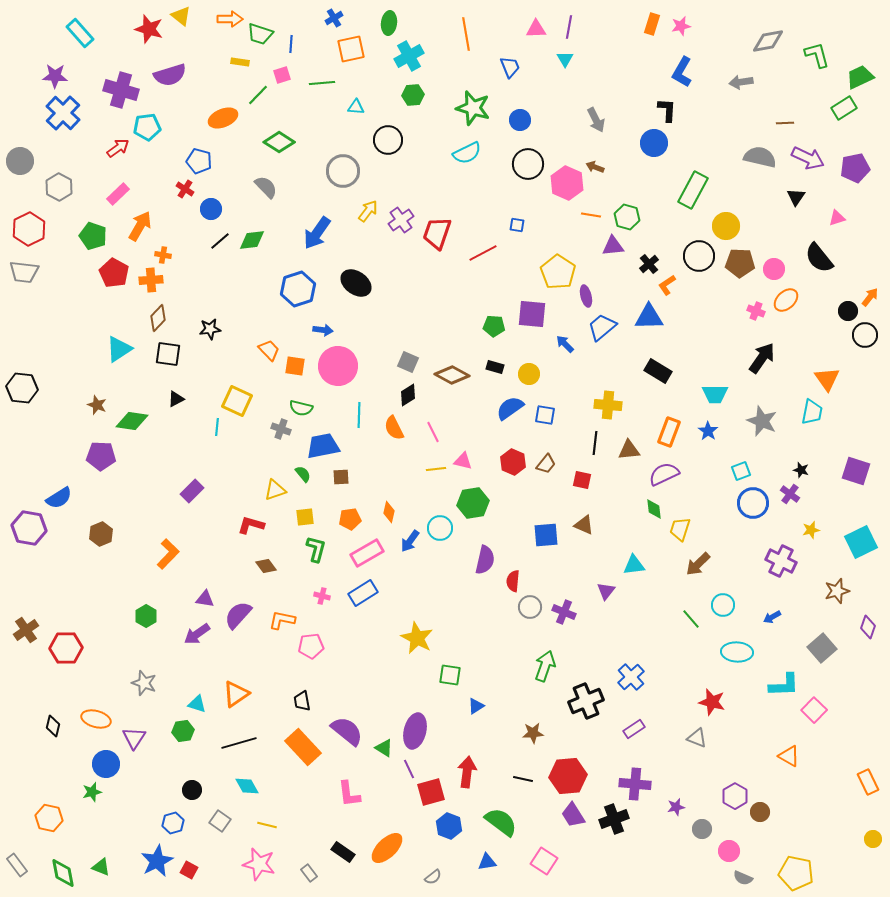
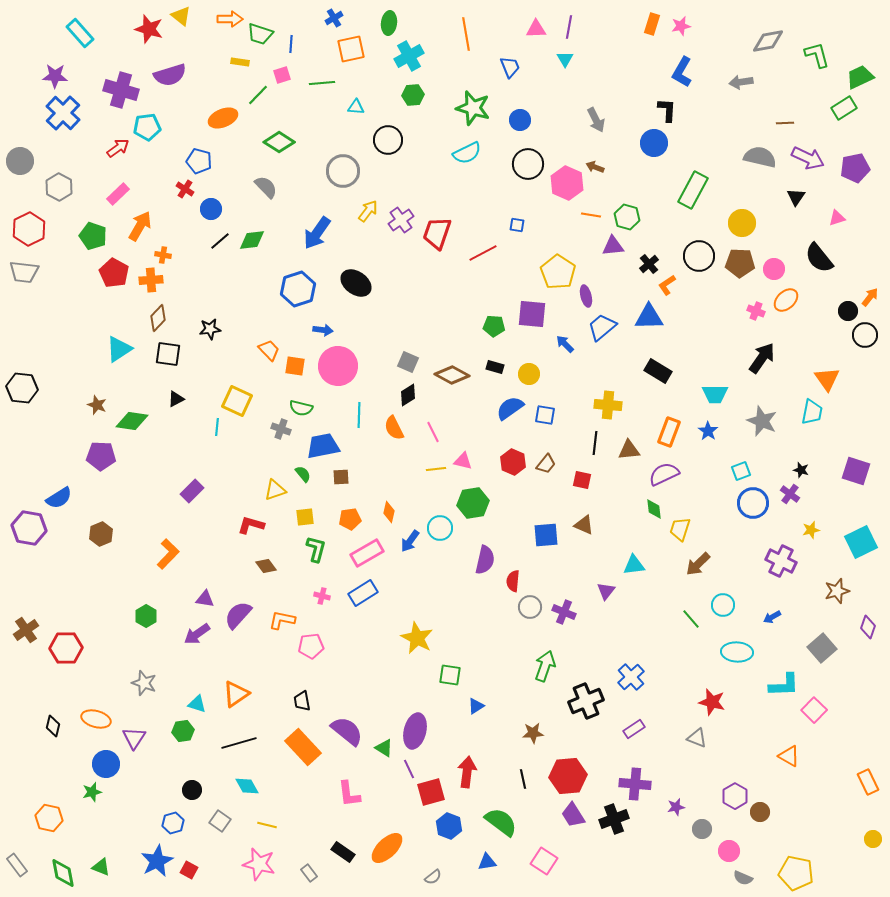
yellow circle at (726, 226): moved 16 px right, 3 px up
black line at (523, 779): rotated 66 degrees clockwise
